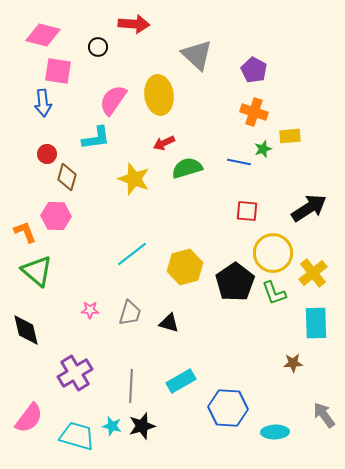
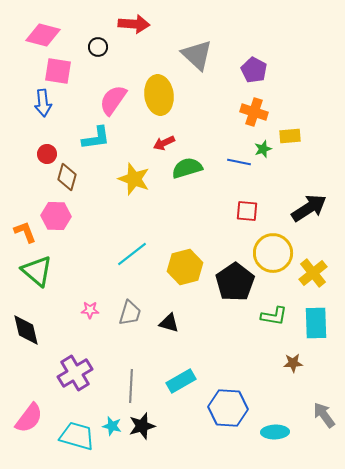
green L-shape at (274, 293): moved 23 px down; rotated 60 degrees counterclockwise
